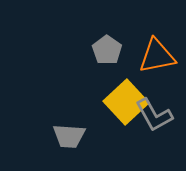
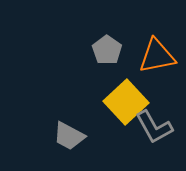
gray L-shape: moved 12 px down
gray trapezoid: rotated 24 degrees clockwise
